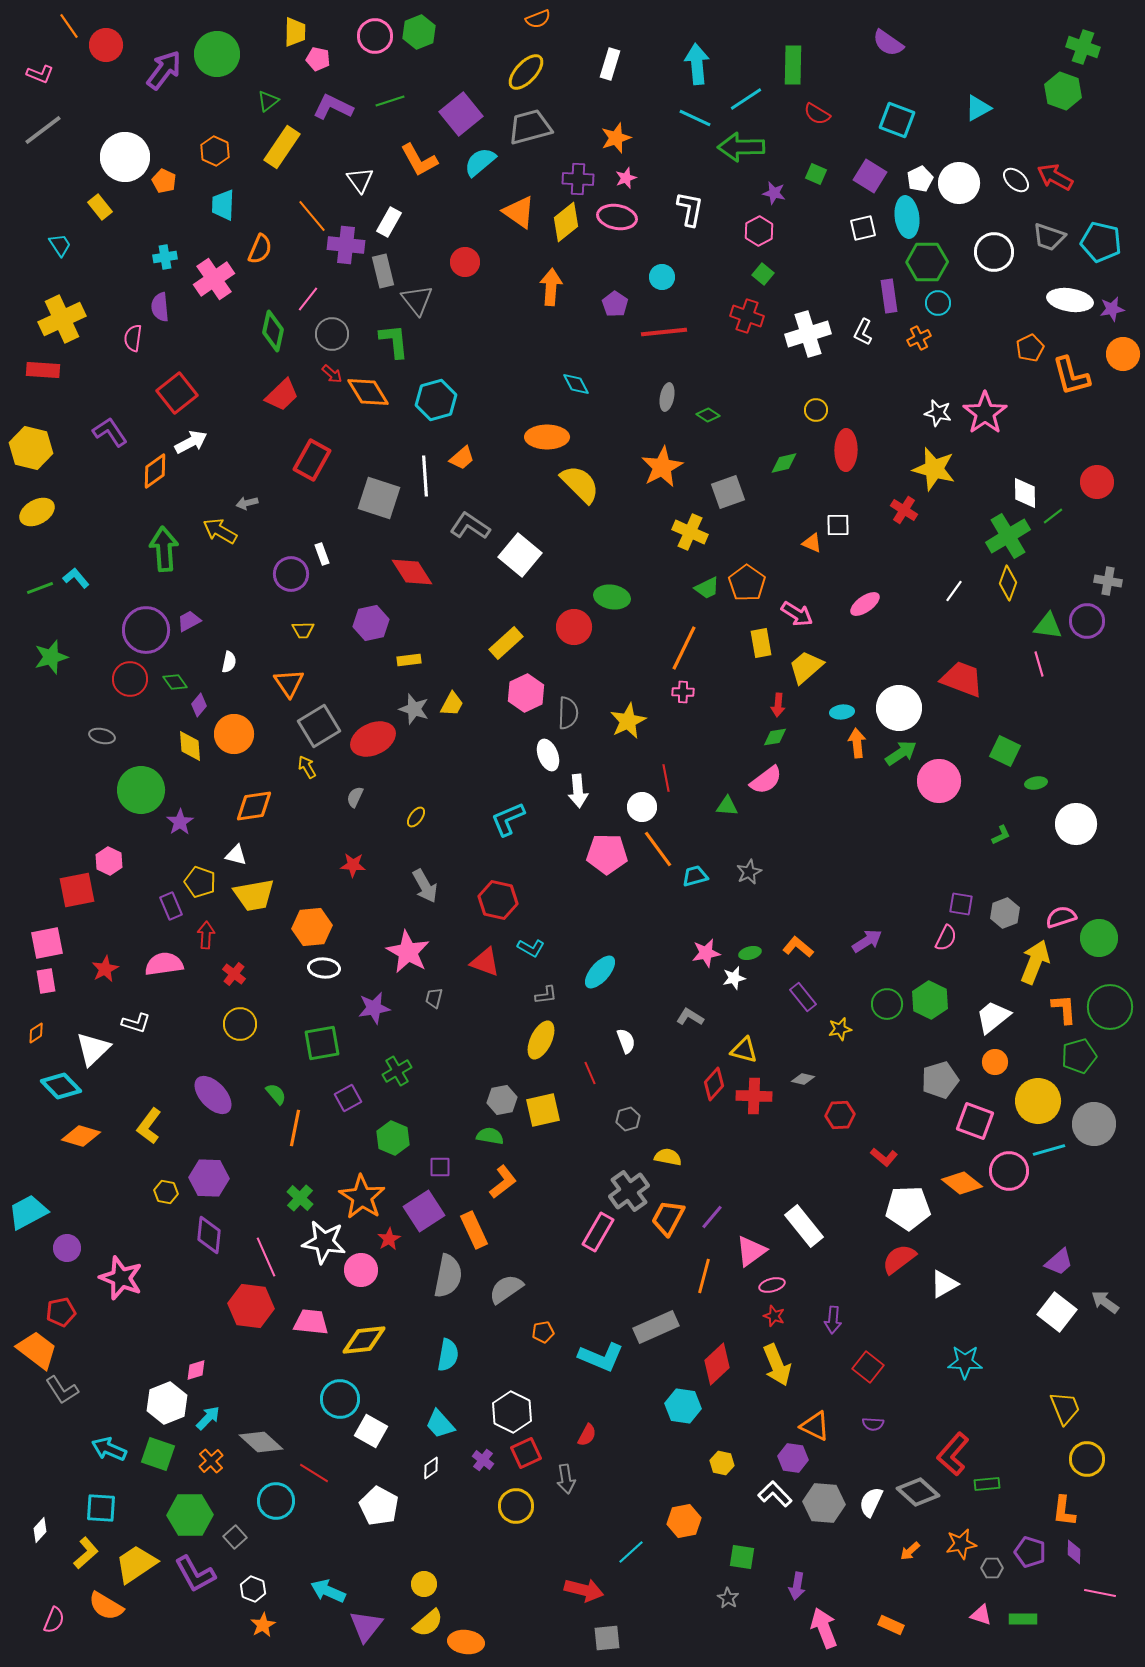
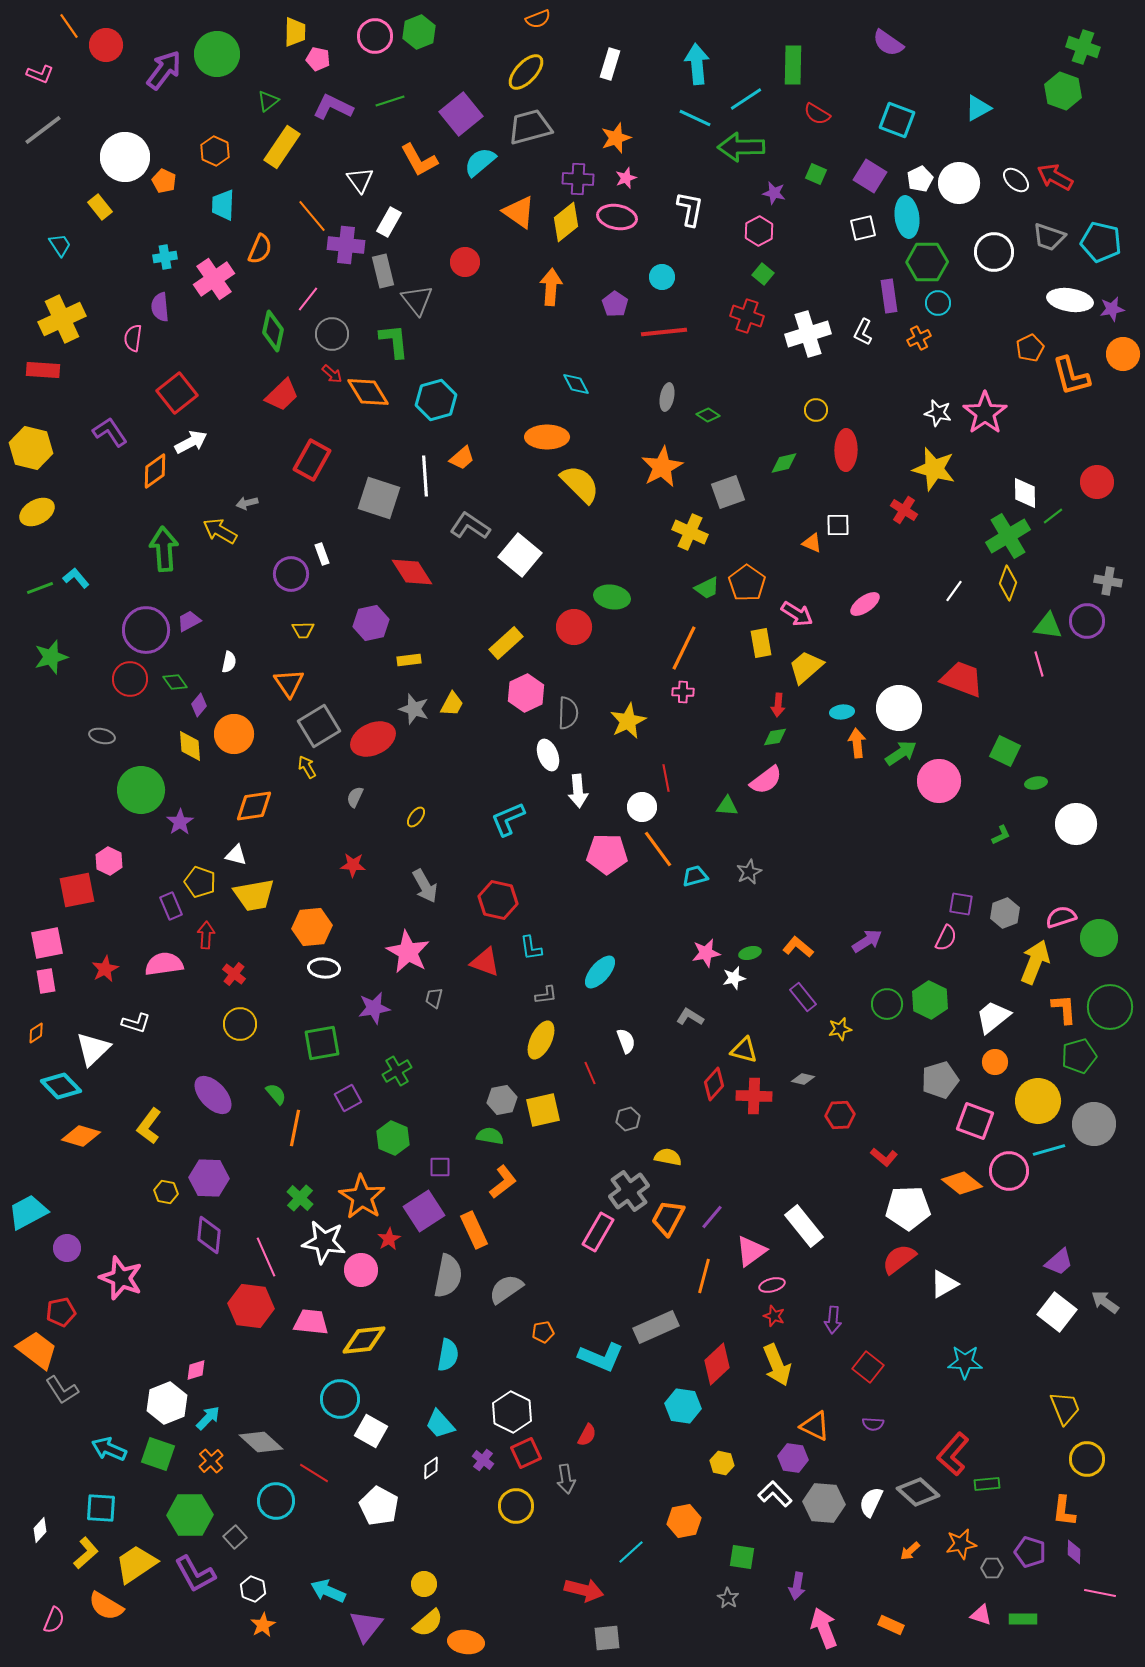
cyan L-shape at (531, 948): rotated 52 degrees clockwise
